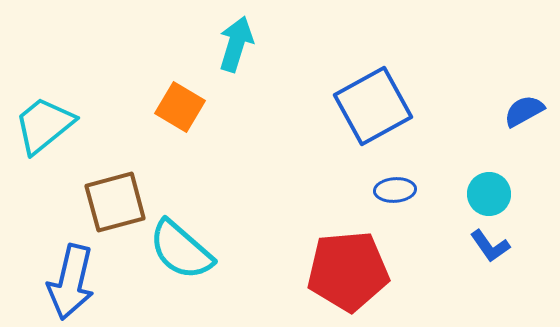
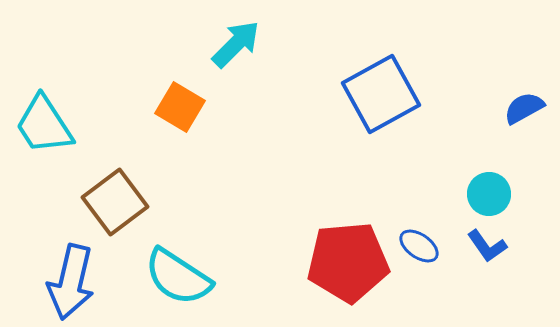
cyan arrow: rotated 28 degrees clockwise
blue square: moved 8 px right, 12 px up
blue semicircle: moved 3 px up
cyan trapezoid: rotated 84 degrees counterclockwise
blue ellipse: moved 24 px right, 56 px down; rotated 39 degrees clockwise
brown square: rotated 22 degrees counterclockwise
blue L-shape: moved 3 px left
cyan semicircle: moved 3 px left, 27 px down; rotated 8 degrees counterclockwise
red pentagon: moved 9 px up
